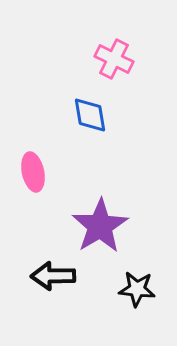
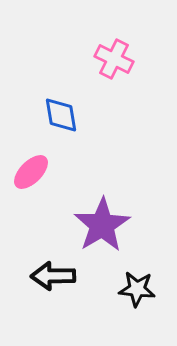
blue diamond: moved 29 px left
pink ellipse: moved 2 px left; rotated 57 degrees clockwise
purple star: moved 2 px right, 1 px up
